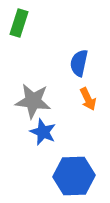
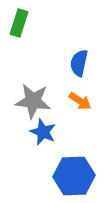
orange arrow: moved 8 px left, 2 px down; rotated 30 degrees counterclockwise
